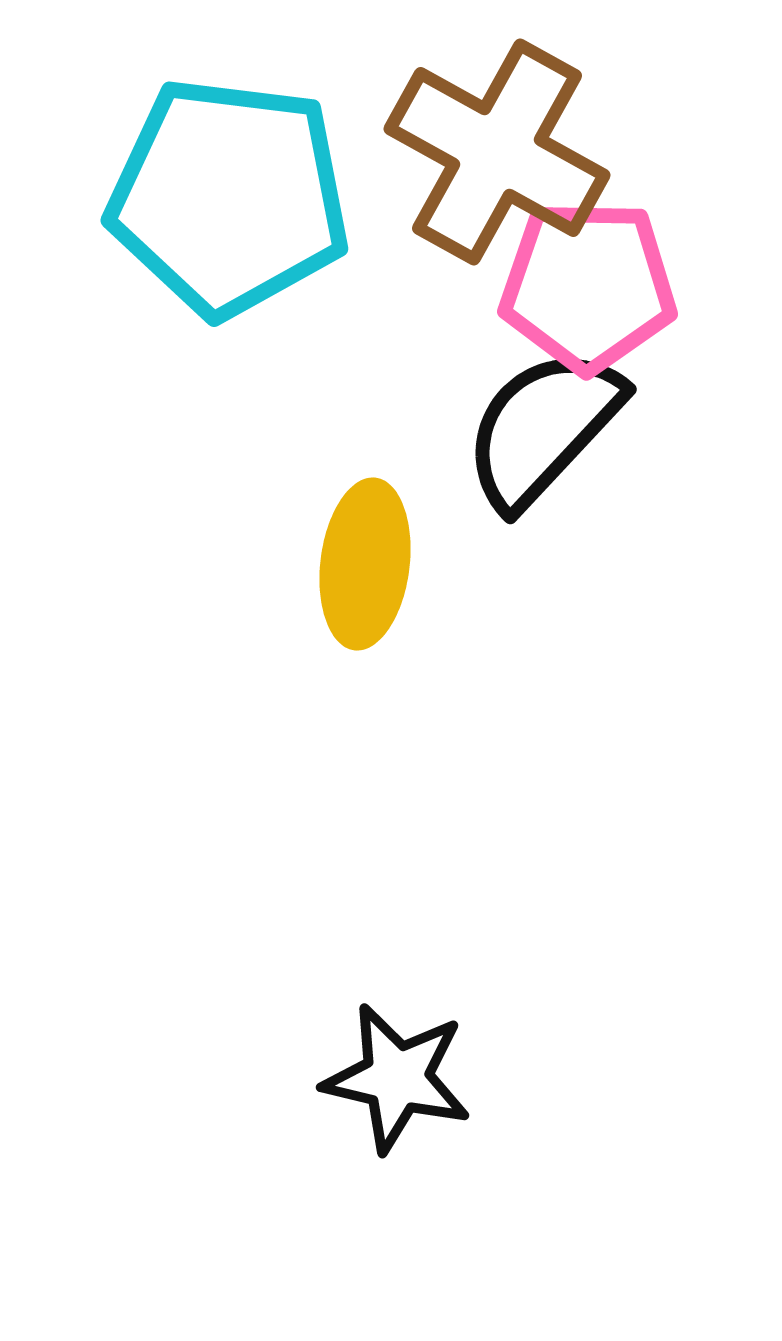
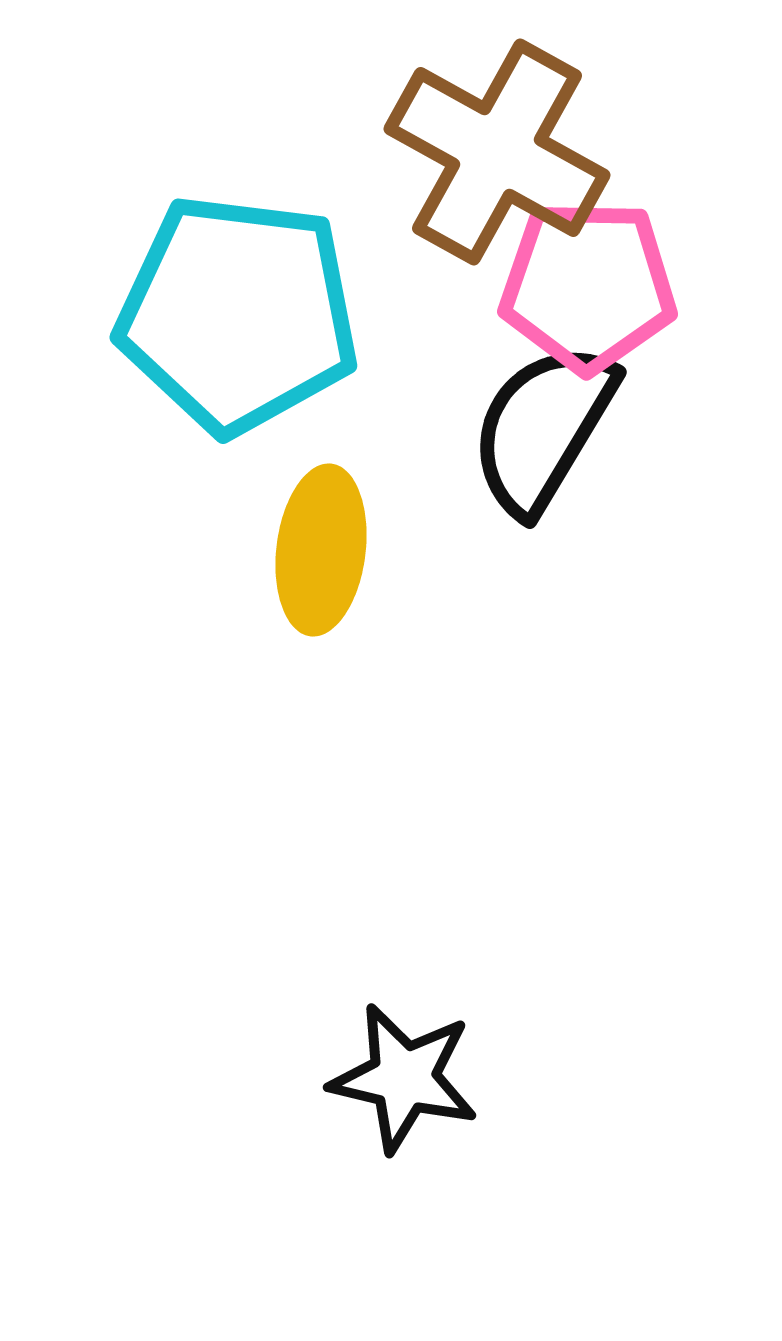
cyan pentagon: moved 9 px right, 117 px down
black semicircle: rotated 12 degrees counterclockwise
yellow ellipse: moved 44 px left, 14 px up
black star: moved 7 px right
